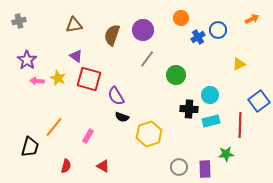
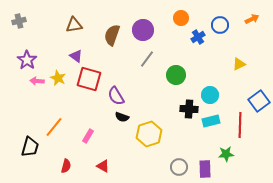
blue circle: moved 2 px right, 5 px up
